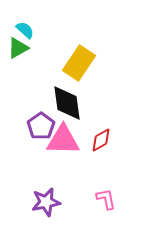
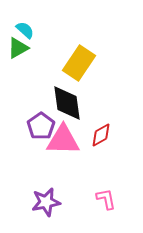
red diamond: moved 5 px up
